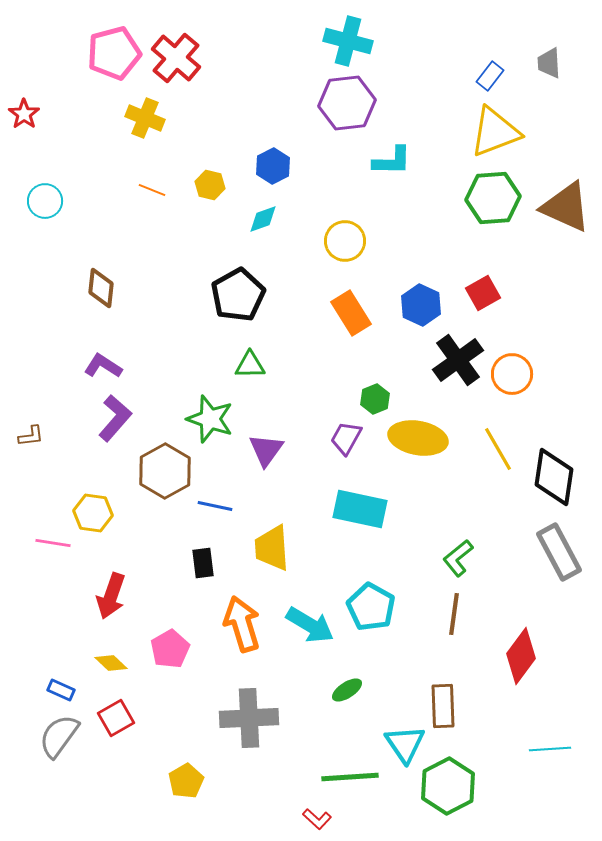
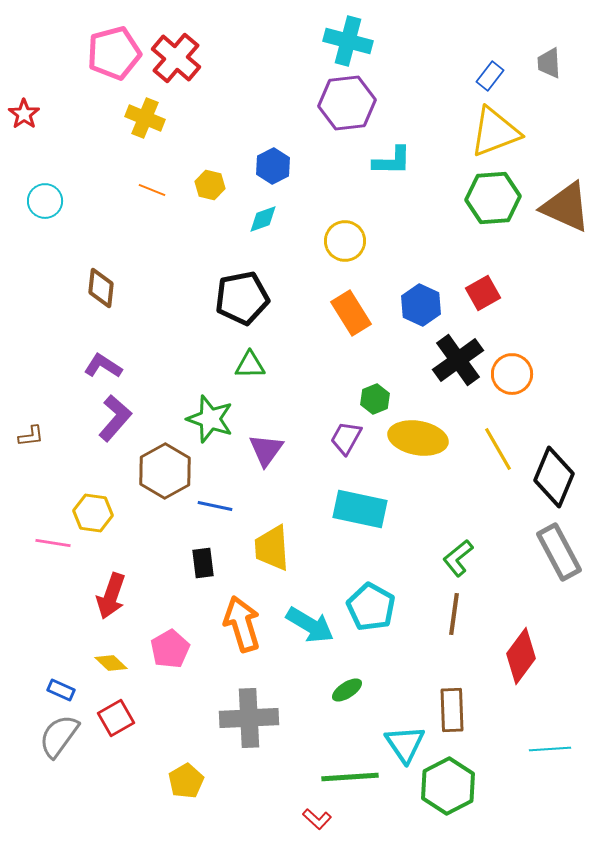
black pentagon at (238, 295): moved 4 px right, 3 px down; rotated 18 degrees clockwise
black diamond at (554, 477): rotated 14 degrees clockwise
brown rectangle at (443, 706): moved 9 px right, 4 px down
